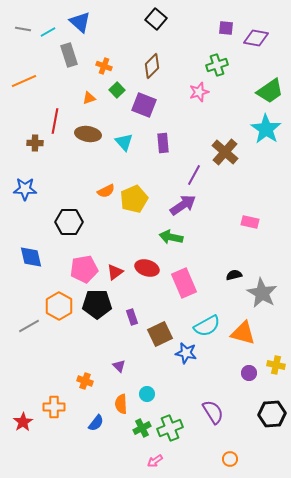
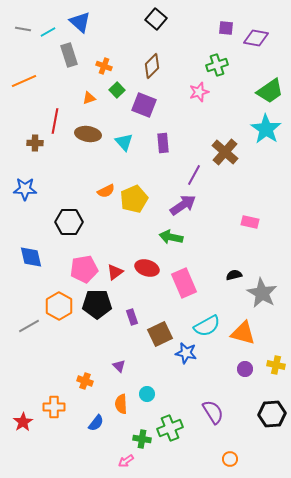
purple circle at (249, 373): moved 4 px left, 4 px up
green cross at (142, 428): moved 11 px down; rotated 36 degrees clockwise
pink arrow at (155, 461): moved 29 px left
